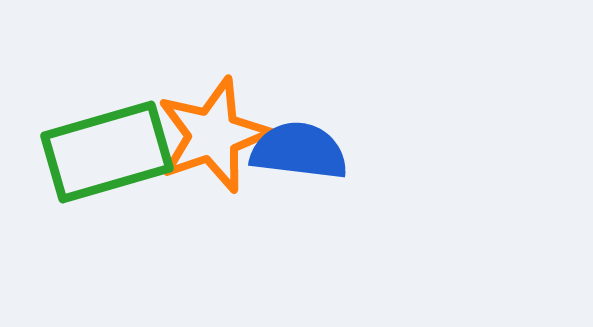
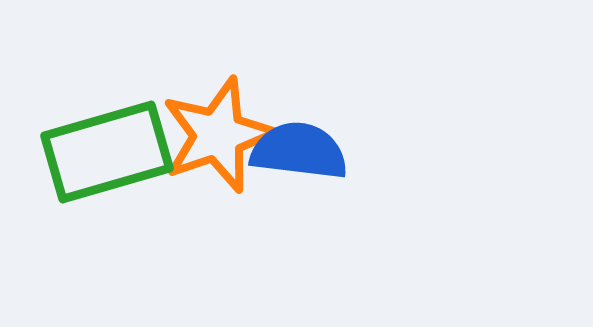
orange star: moved 5 px right
